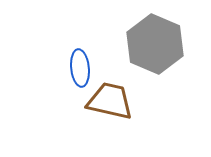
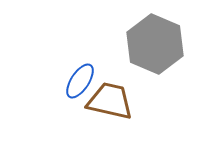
blue ellipse: moved 13 px down; rotated 39 degrees clockwise
